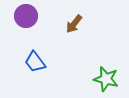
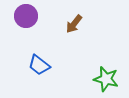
blue trapezoid: moved 4 px right, 3 px down; rotated 15 degrees counterclockwise
